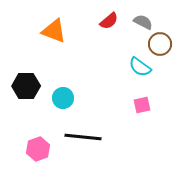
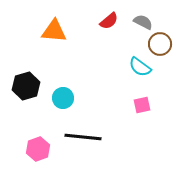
orange triangle: rotated 16 degrees counterclockwise
black hexagon: rotated 16 degrees counterclockwise
